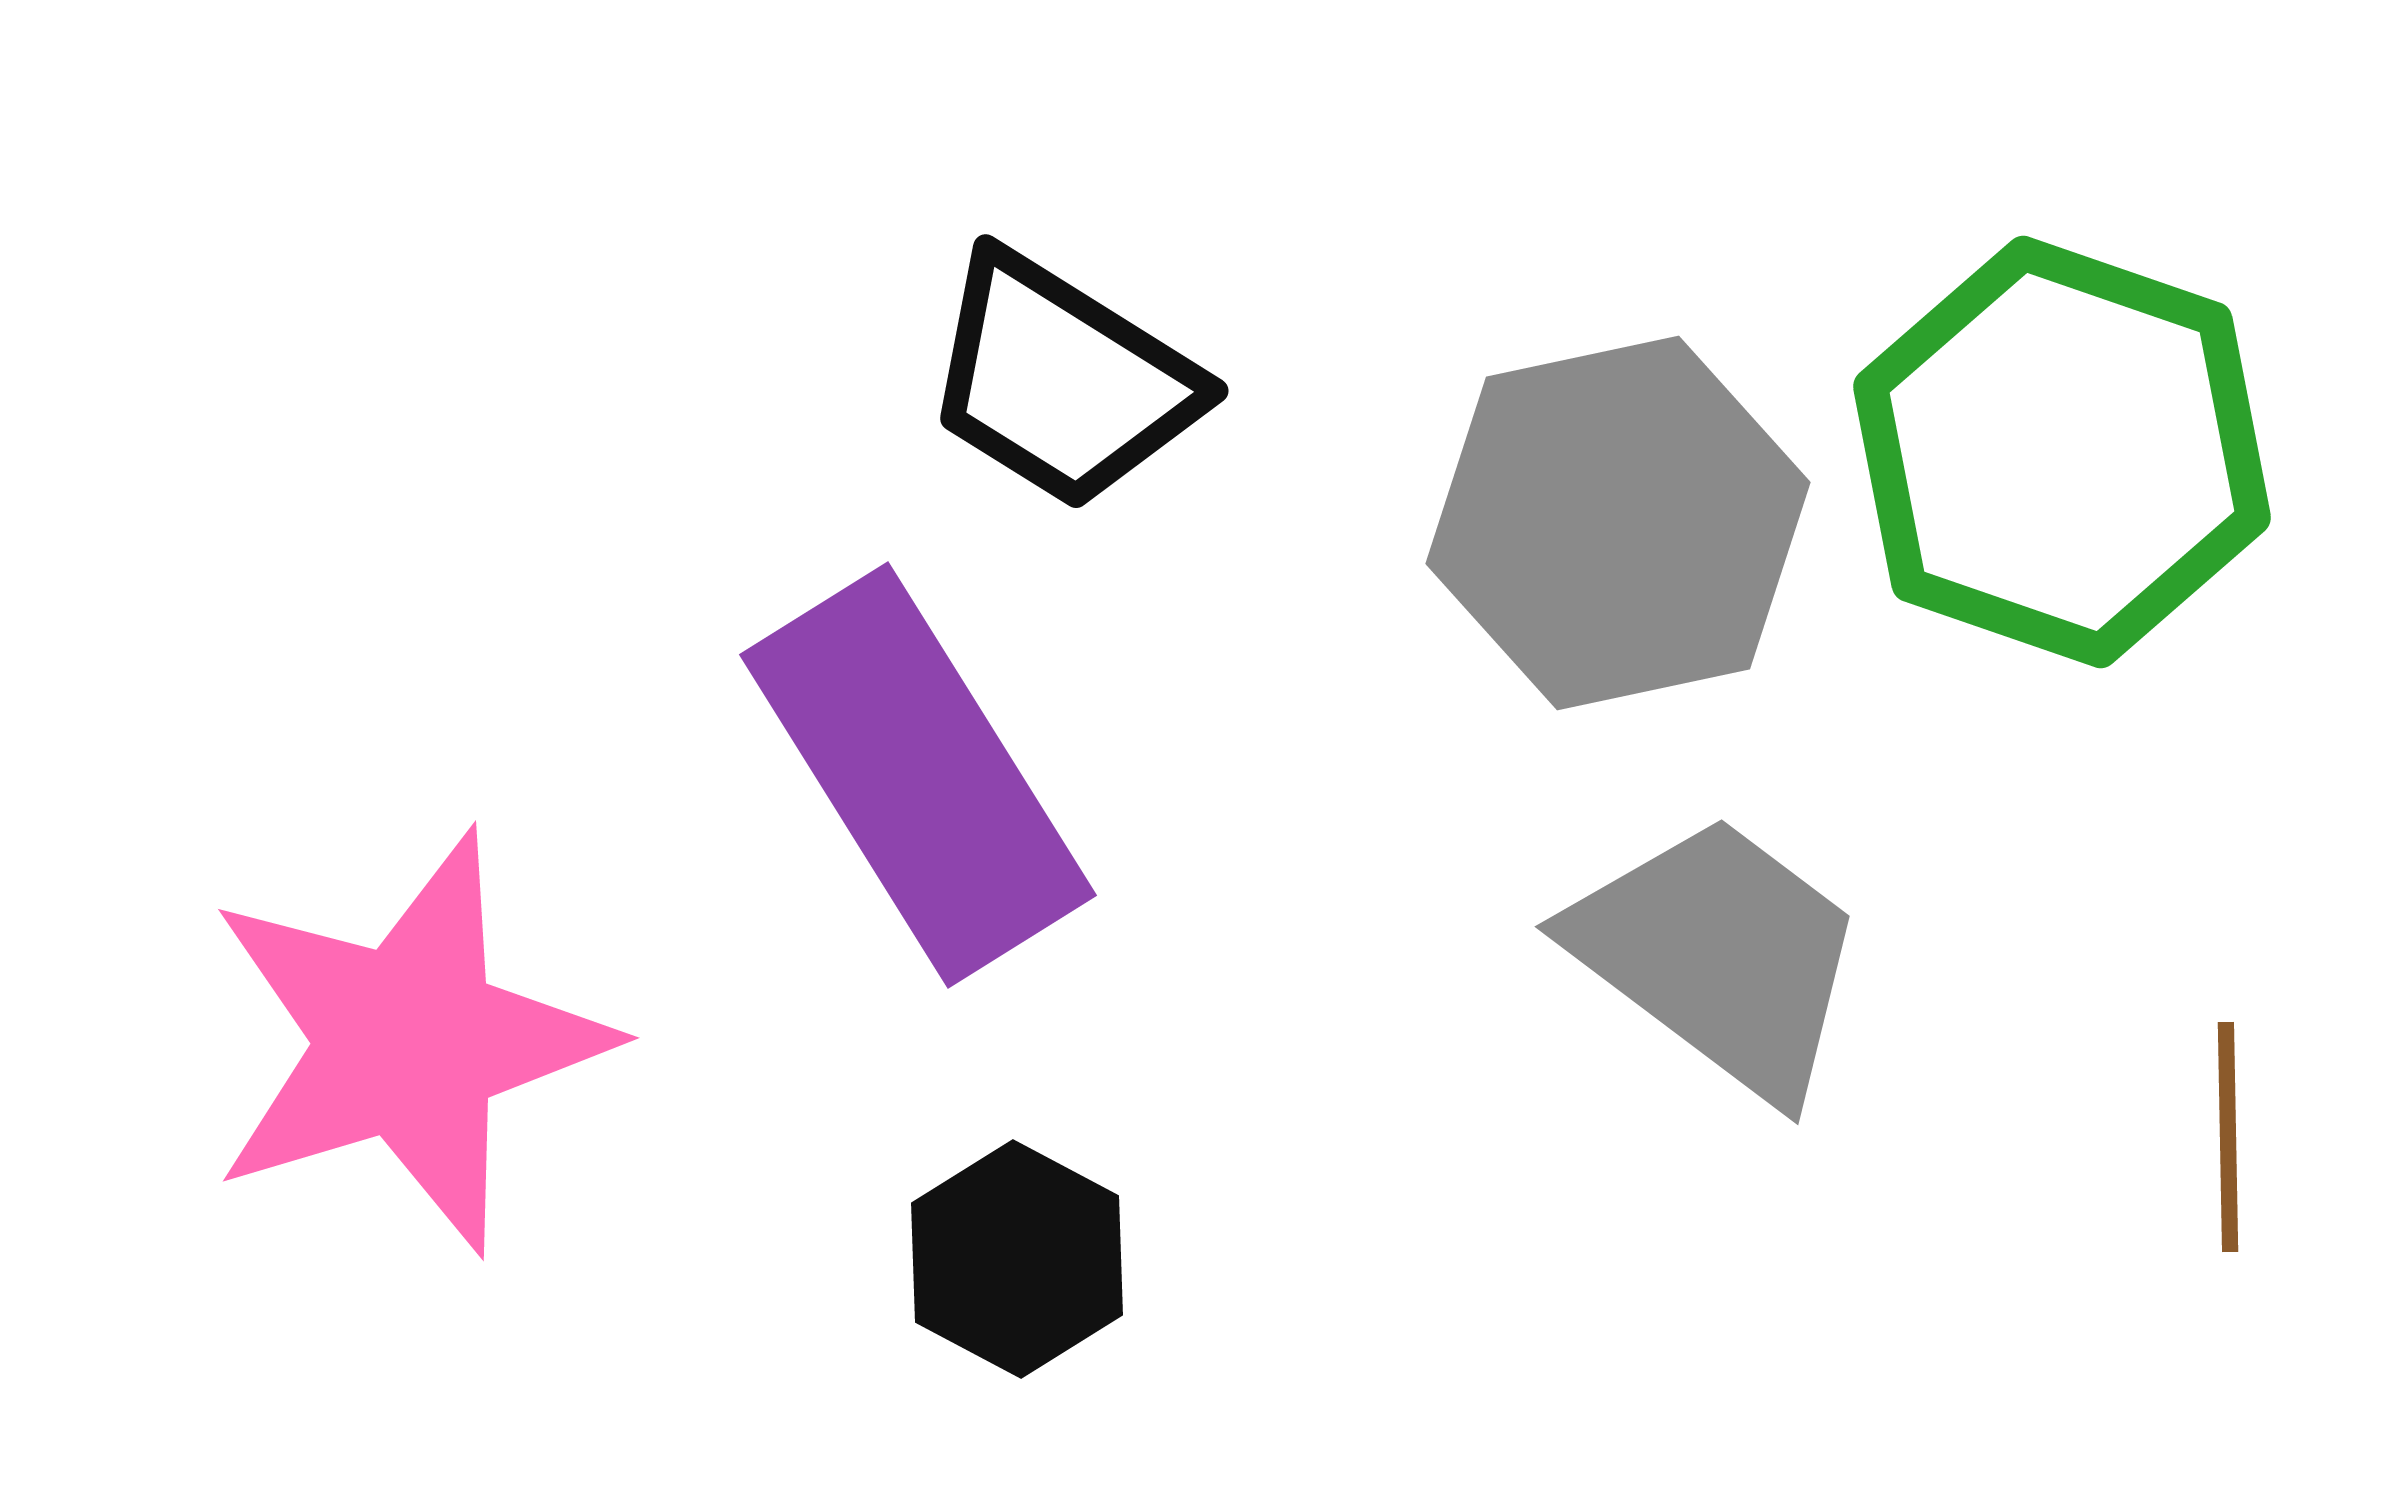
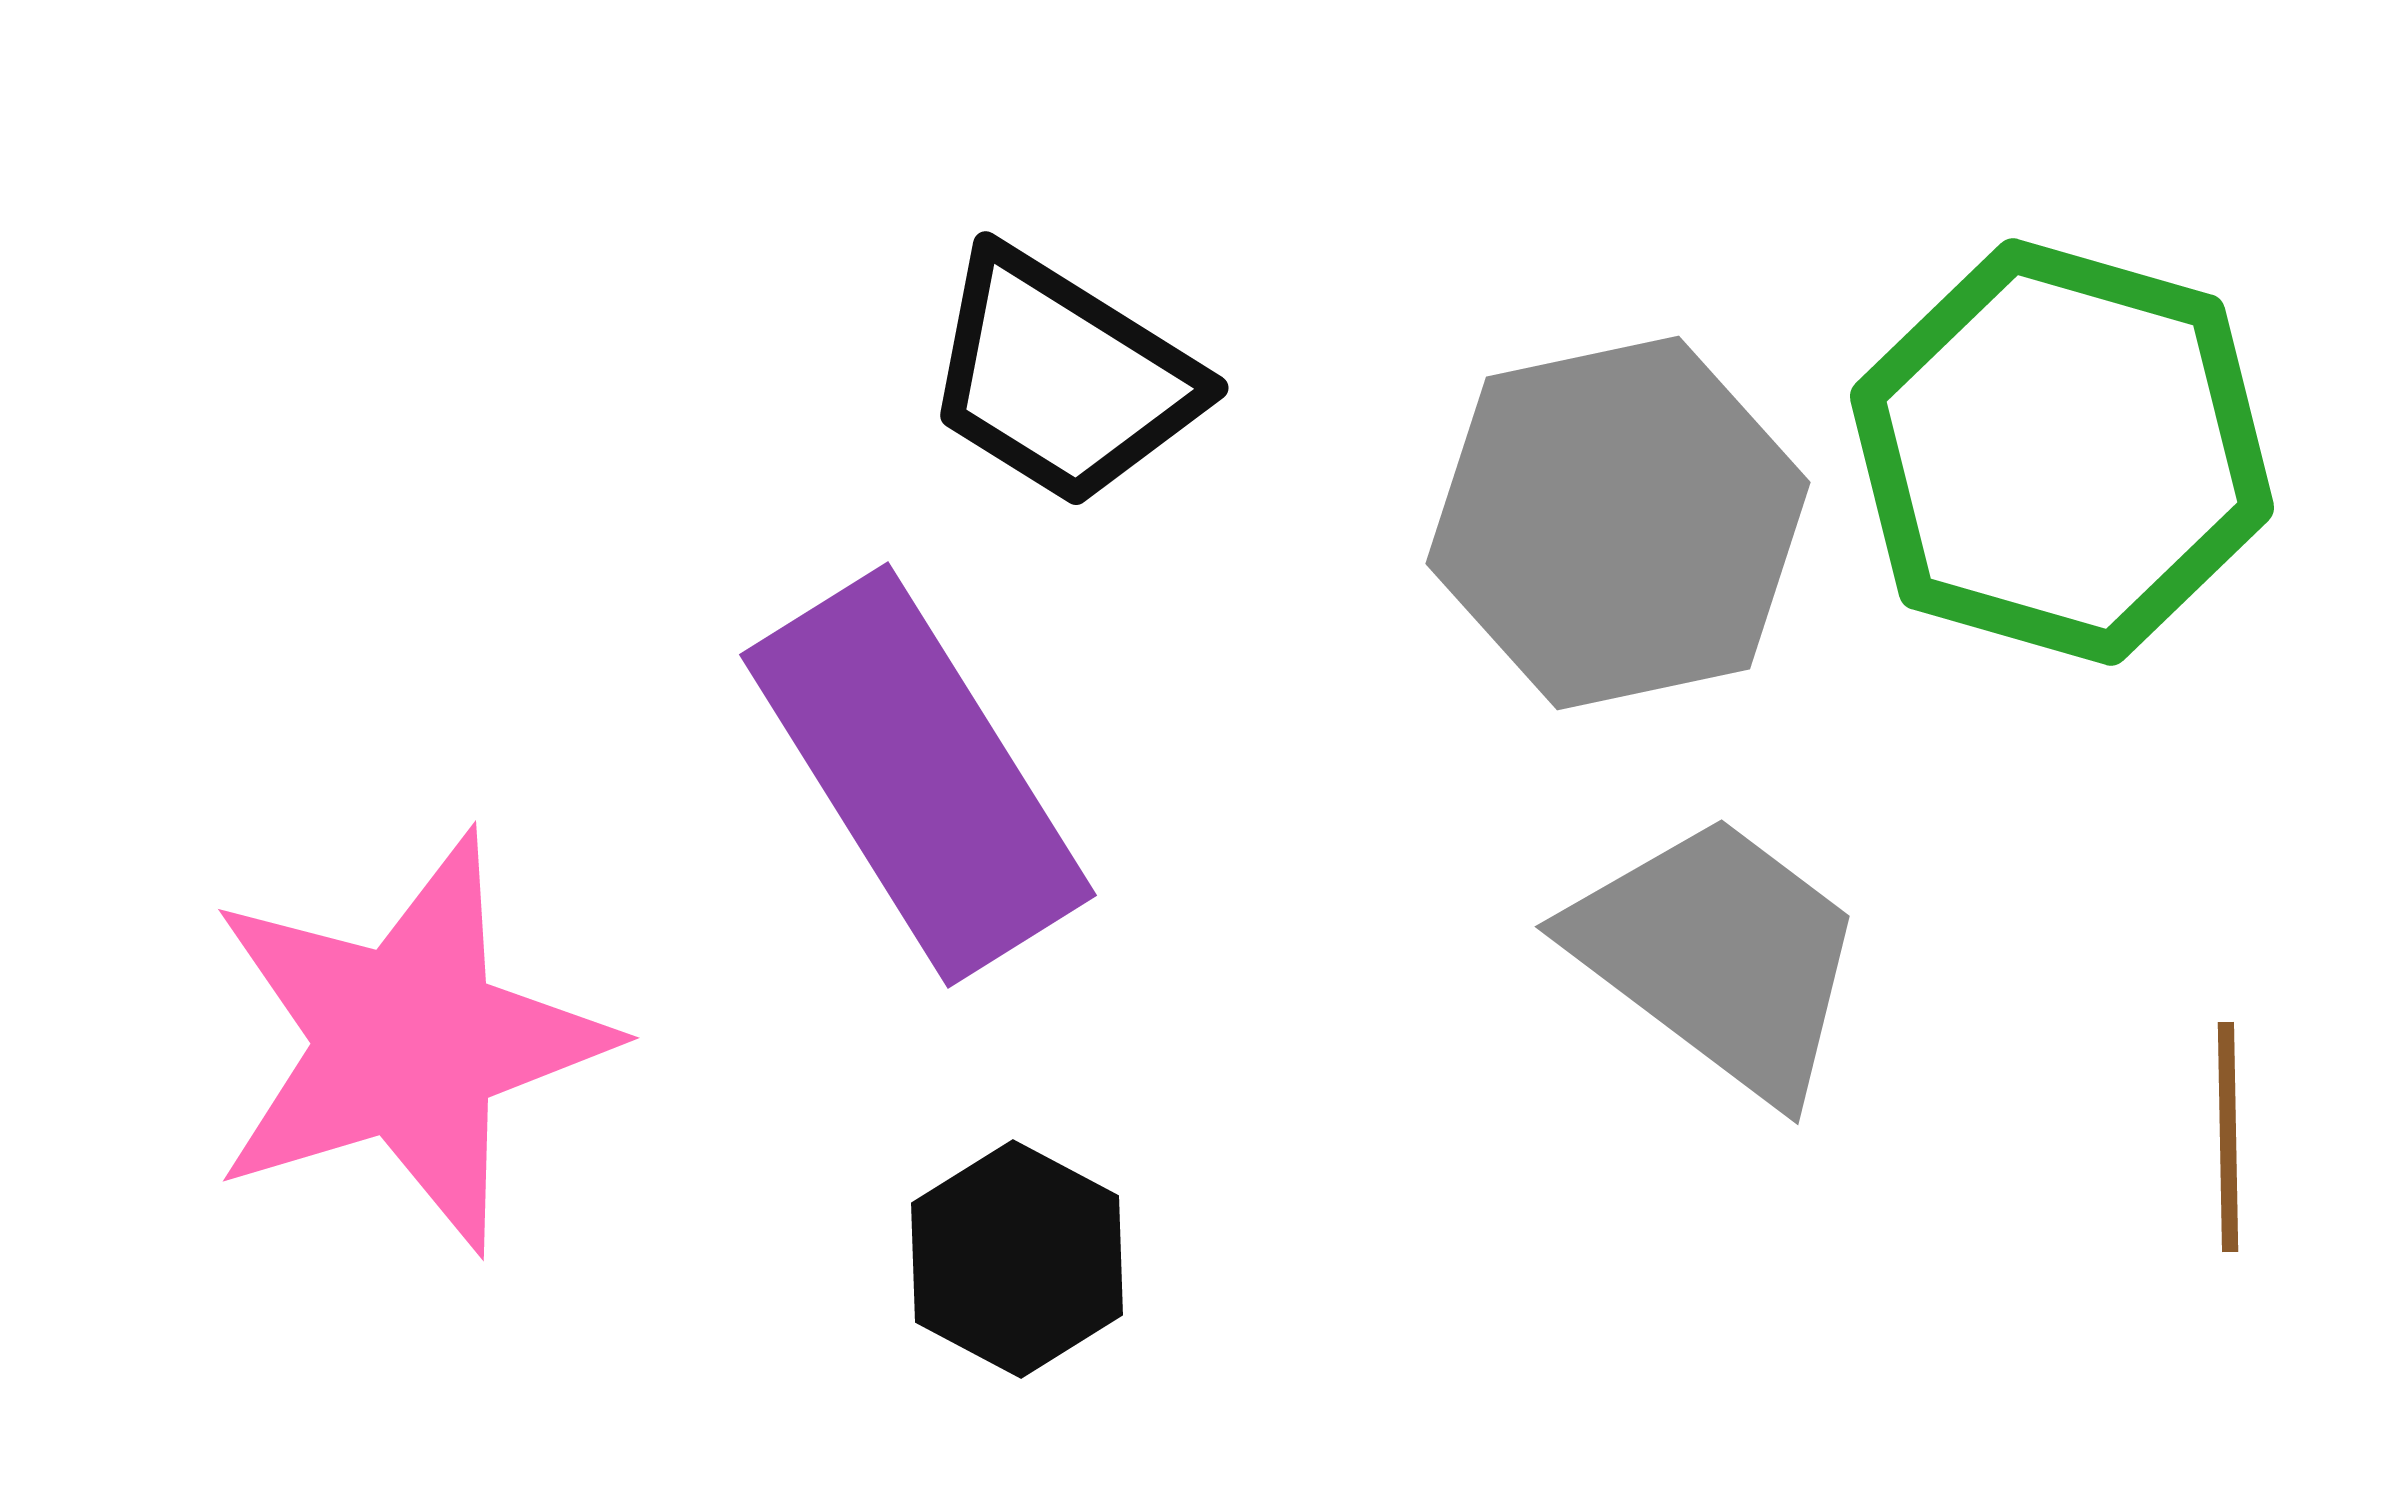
black trapezoid: moved 3 px up
green hexagon: rotated 3 degrees counterclockwise
